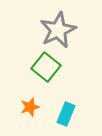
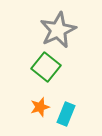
orange star: moved 10 px right
